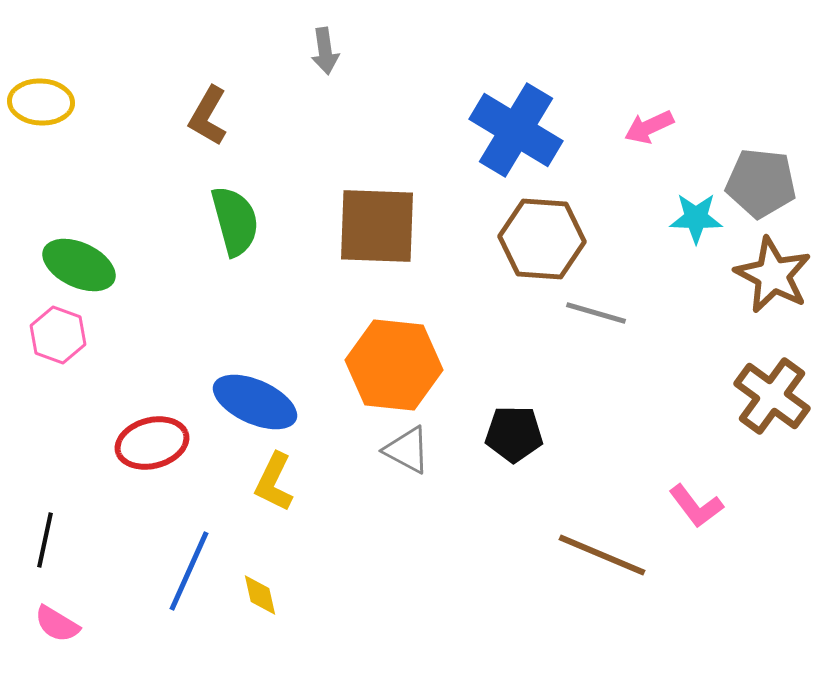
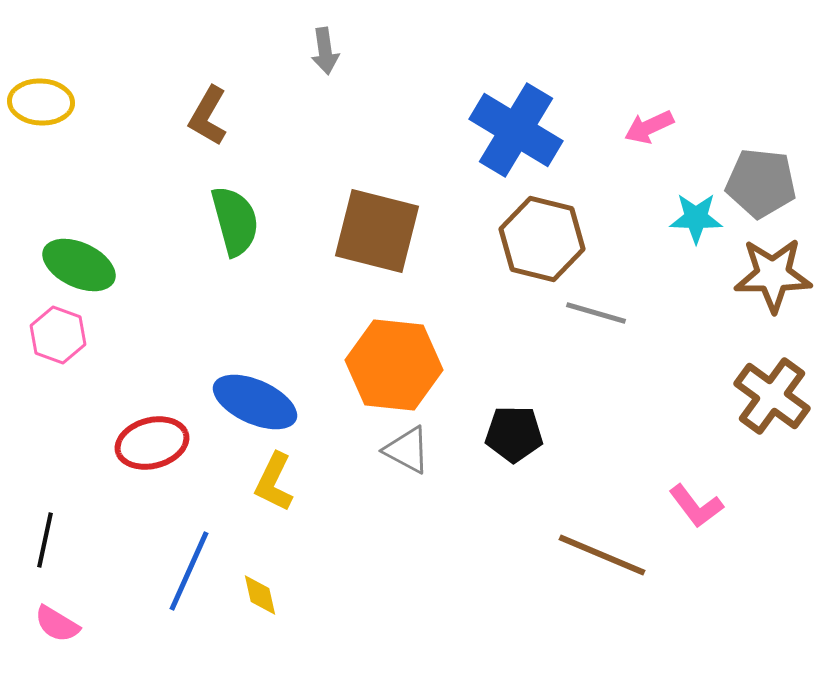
brown square: moved 5 px down; rotated 12 degrees clockwise
brown hexagon: rotated 10 degrees clockwise
brown star: rotated 28 degrees counterclockwise
